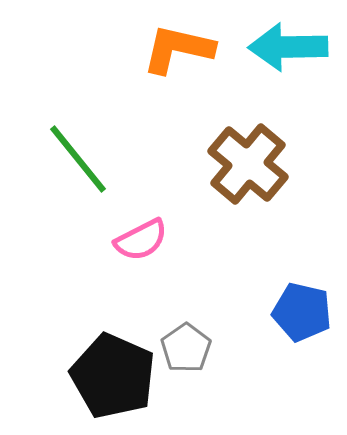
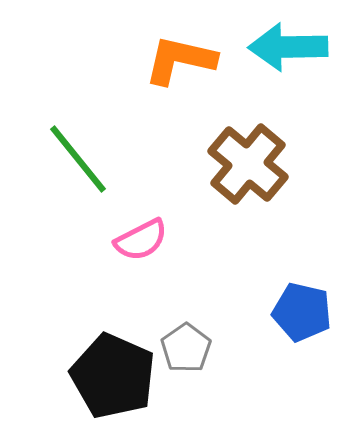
orange L-shape: moved 2 px right, 11 px down
